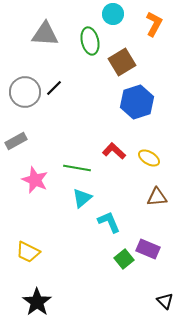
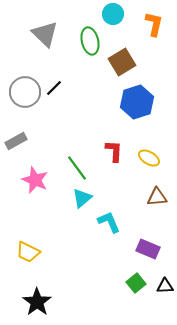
orange L-shape: rotated 15 degrees counterclockwise
gray triangle: rotated 40 degrees clockwise
red L-shape: rotated 50 degrees clockwise
green line: rotated 44 degrees clockwise
green square: moved 12 px right, 24 px down
black triangle: moved 15 px up; rotated 48 degrees counterclockwise
